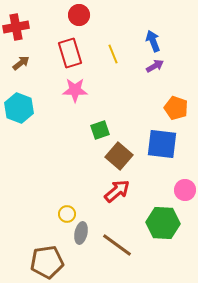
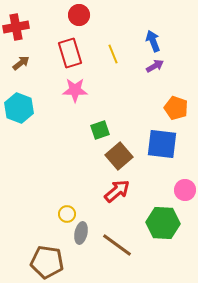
brown square: rotated 8 degrees clockwise
brown pentagon: rotated 16 degrees clockwise
